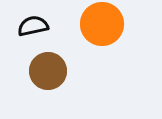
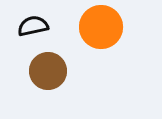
orange circle: moved 1 px left, 3 px down
